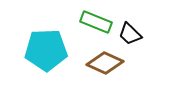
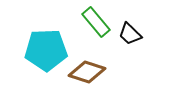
green rectangle: rotated 28 degrees clockwise
brown diamond: moved 18 px left, 9 px down; rotated 6 degrees counterclockwise
